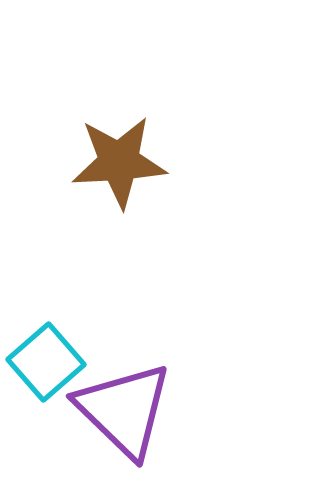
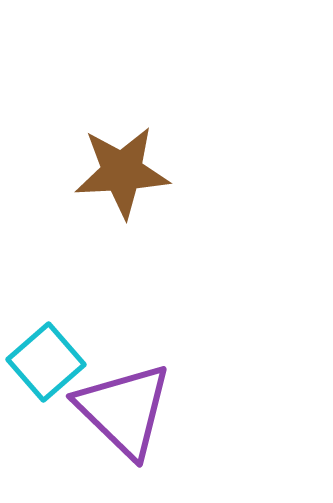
brown star: moved 3 px right, 10 px down
